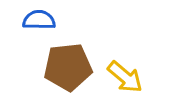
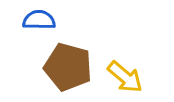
brown pentagon: rotated 21 degrees clockwise
